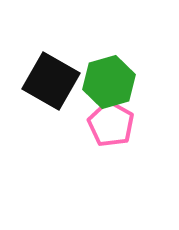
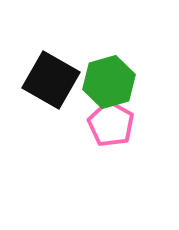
black square: moved 1 px up
